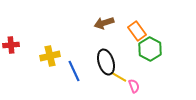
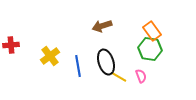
brown arrow: moved 2 px left, 3 px down
orange rectangle: moved 15 px right
green hexagon: rotated 20 degrees counterclockwise
yellow cross: rotated 24 degrees counterclockwise
blue line: moved 4 px right, 5 px up; rotated 15 degrees clockwise
pink semicircle: moved 7 px right, 10 px up
